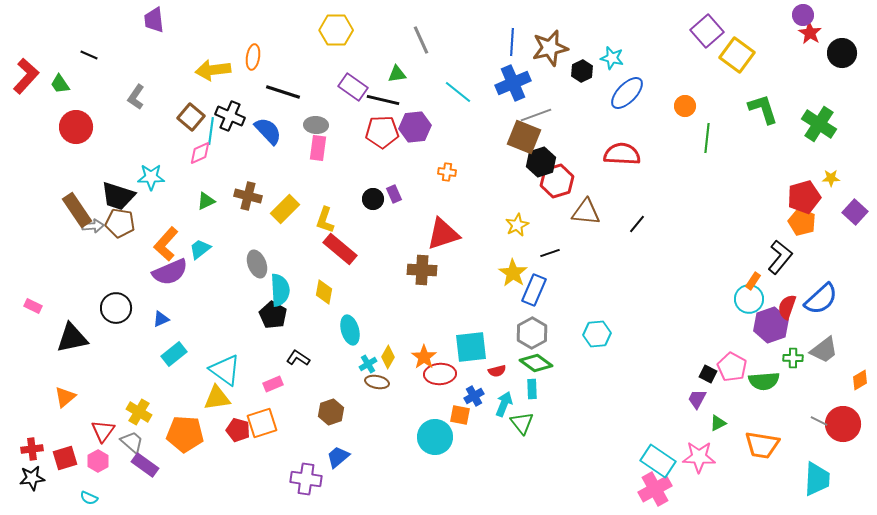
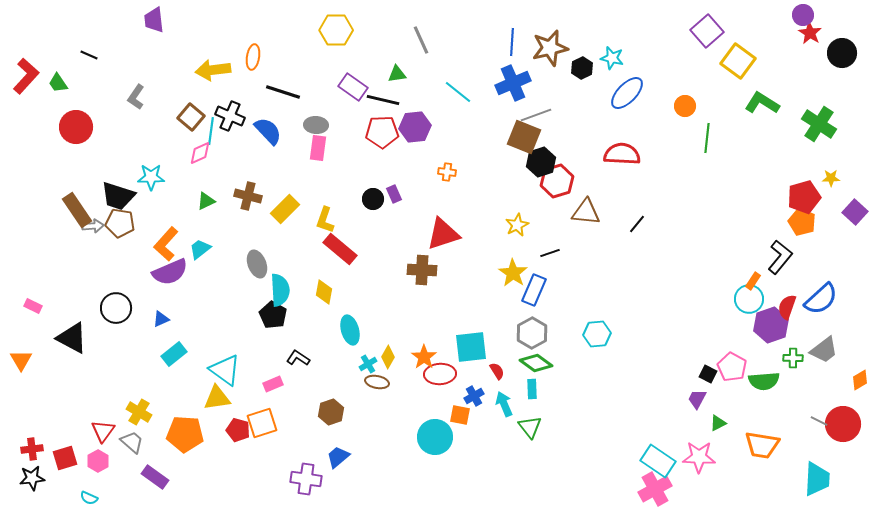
yellow square at (737, 55): moved 1 px right, 6 px down
black hexagon at (582, 71): moved 3 px up
green trapezoid at (60, 84): moved 2 px left, 1 px up
green L-shape at (763, 109): moved 1 px left, 6 px up; rotated 40 degrees counterclockwise
black triangle at (72, 338): rotated 40 degrees clockwise
red semicircle at (497, 371): rotated 108 degrees counterclockwise
orange triangle at (65, 397): moved 44 px left, 37 px up; rotated 20 degrees counterclockwise
cyan arrow at (504, 404): rotated 45 degrees counterclockwise
green triangle at (522, 423): moved 8 px right, 4 px down
purple rectangle at (145, 465): moved 10 px right, 12 px down
